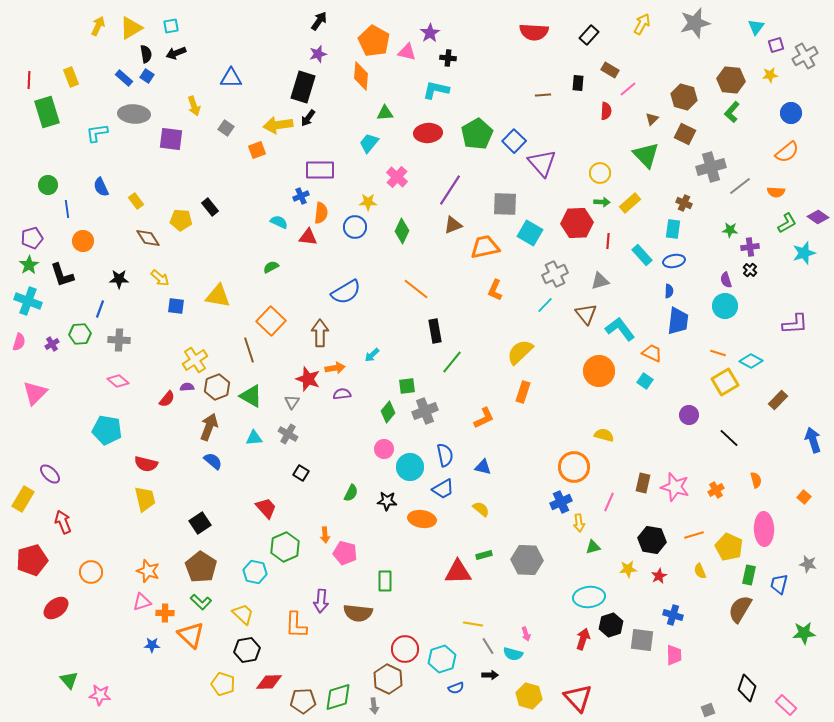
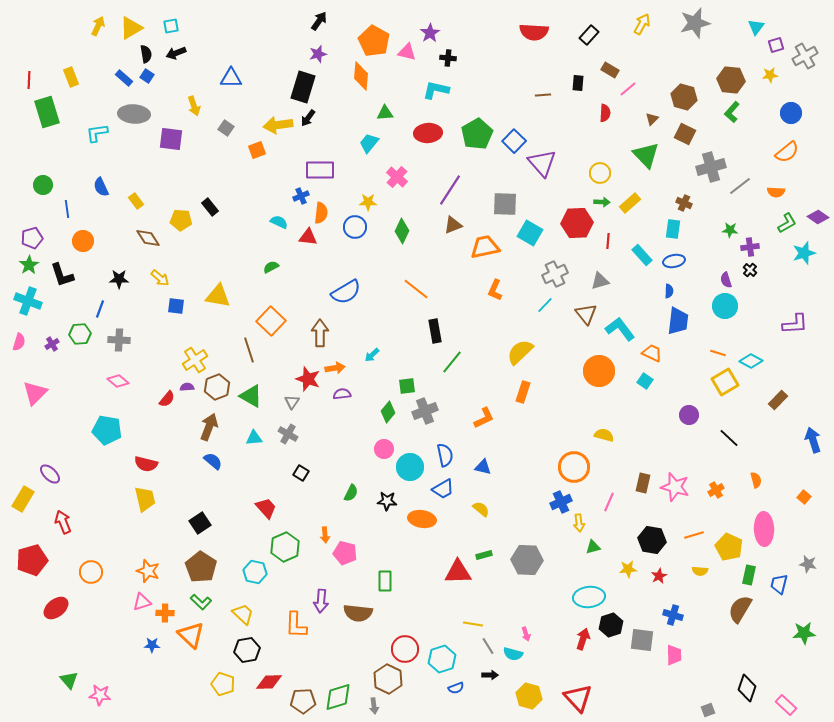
red semicircle at (606, 111): moved 1 px left, 2 px down
green circle at (48, 185): moved 5 px left
yellow semicircle at (700, 571): rotated 63 degrees counterclockwise
